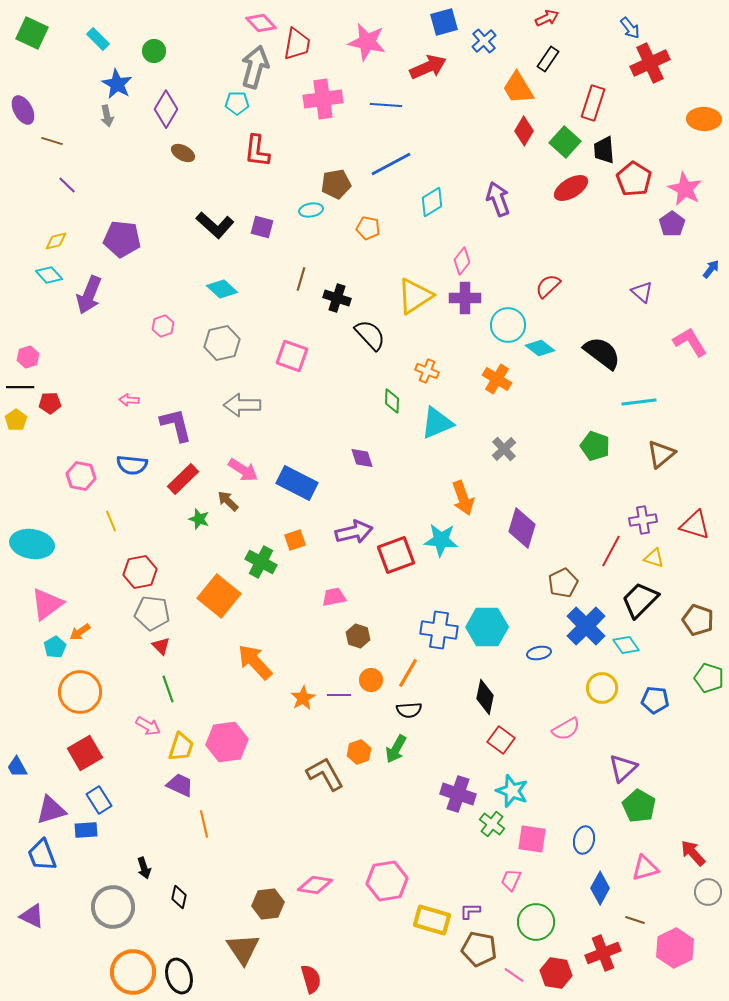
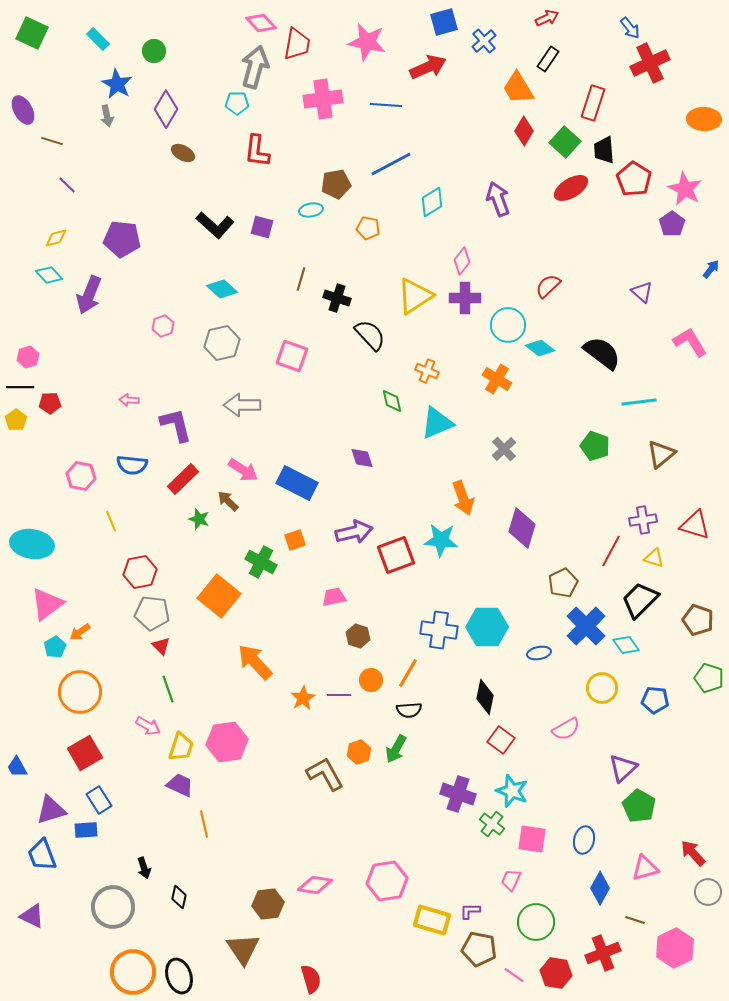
yellow diamond at (56, 241): moved 3 px up
green diamond at (392, 401): rotated 15 degrees counterclockwise
